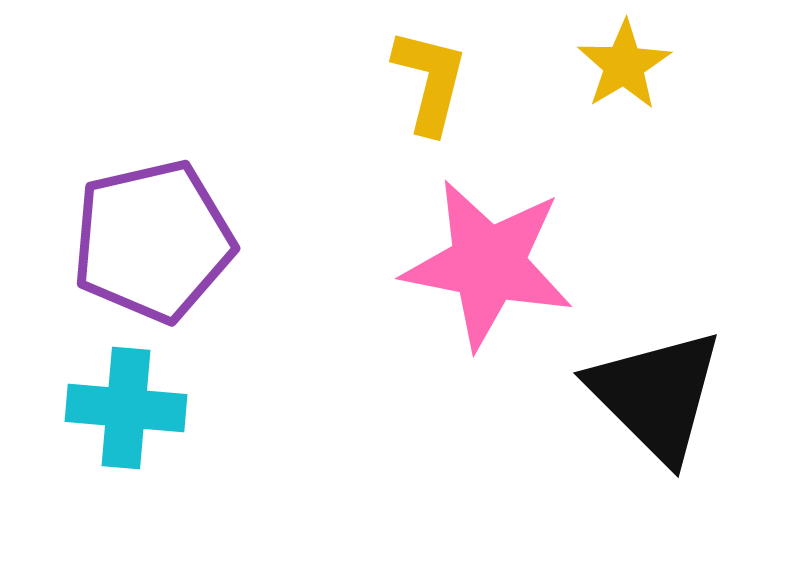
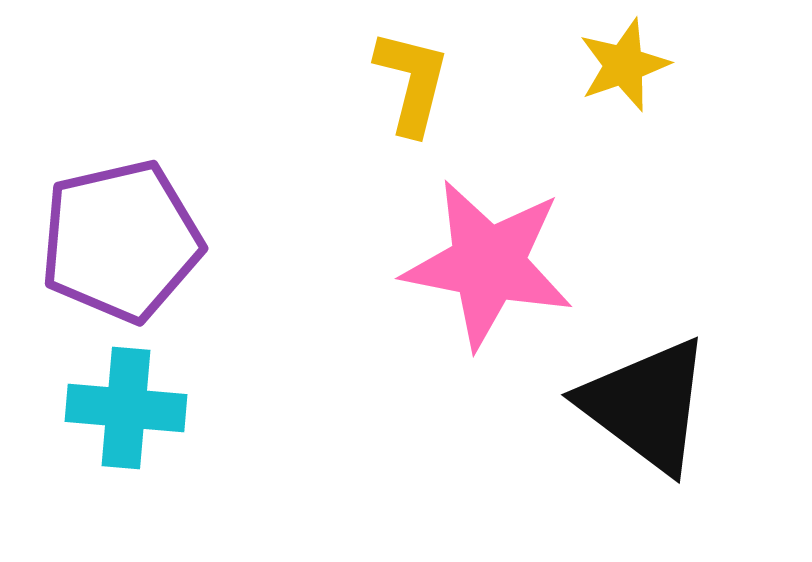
yellow star: rotated 12 degrees clockwise
yellow L-shape: moved 18 px left, 1 px down
purple pentagon: moved 32 px left
black triangle: moved 10 px left, 10 px down; rotated 8 degrees counterclockwise
